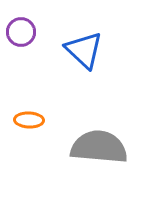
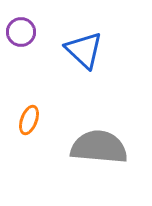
orange ellipse: rotated 72 degrees counterclockwise
